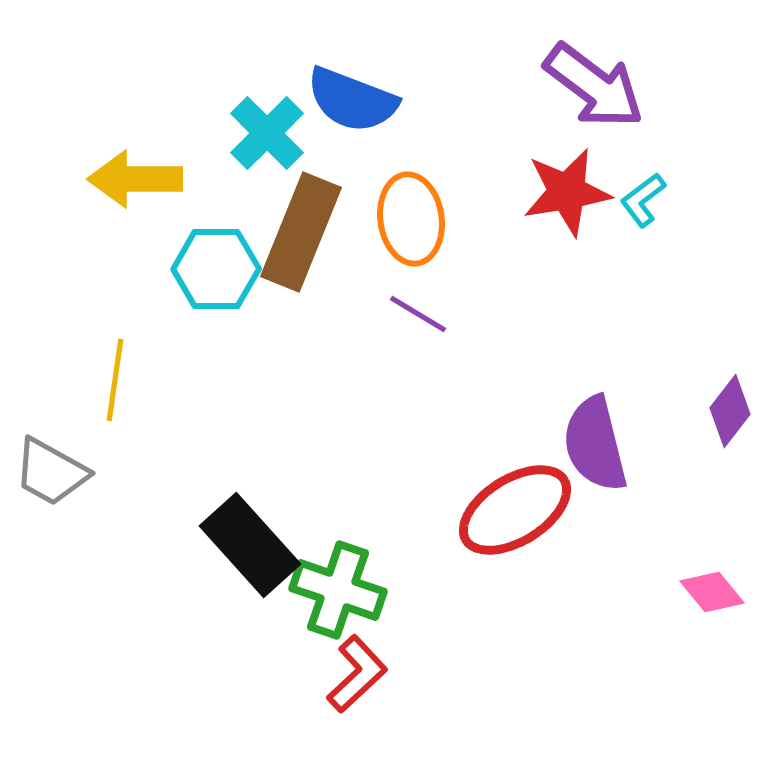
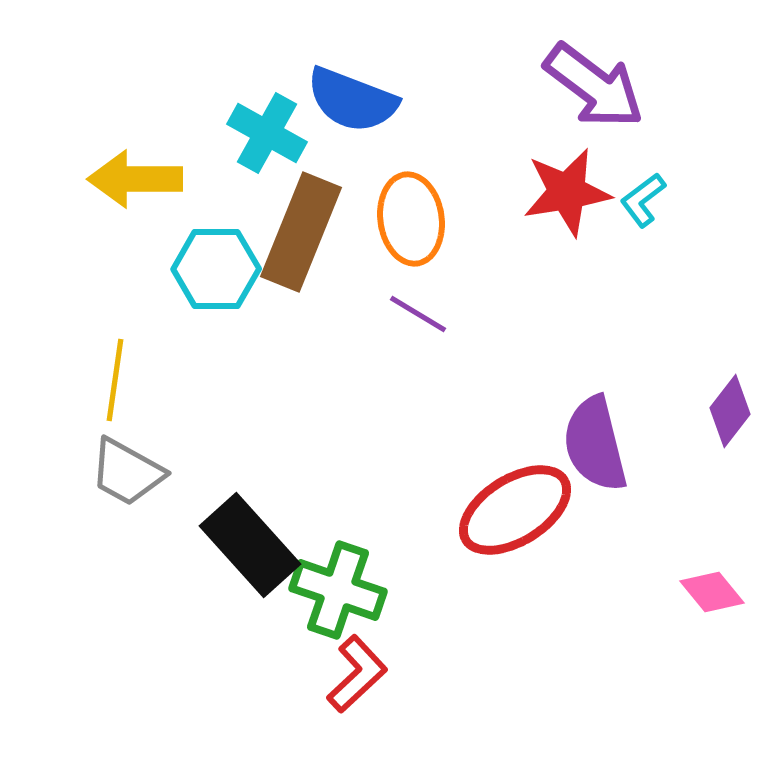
cyan cross: rotated 16 degrees counterclockwise
gray trapezoid: moved 76 px right
